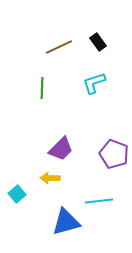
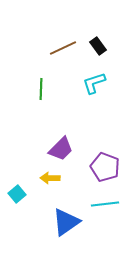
black rectangle: moved 4 px down
brown line: moved 4 px right, 1 px down
green line: moved 1 px left, 1 px down
purple pentagon: moved 9 px left, 13 px down
cyan line: moved 6 px right, 3 px down
blue triangle: rotated 20 degrees counterclockwise
